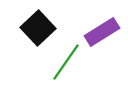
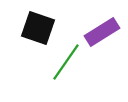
black square: rotated 28 degrees counterclockwise
